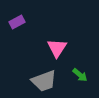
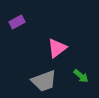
pink triangle: rotated 20 degrees clockwise
green arrow: moved 1 px right, 1 px down
